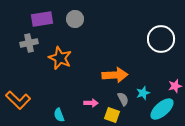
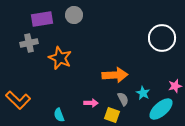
gray circle: moved 1 px left, 4 px up
white circle: moved 1 px right, 1 px up
cyan star: rotated 24 degrees counterclockwise
cyan ellipse: moved 1 px left
